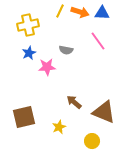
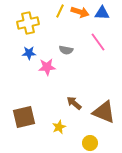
yellow cross: moved 2 px up
pink line: moved 1 px down
blue star: rotated 24 degrees clockwise
brown arrow: moved 1 px down
yellow circle: moved 2 px left, 2 px down
